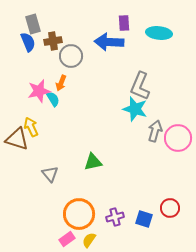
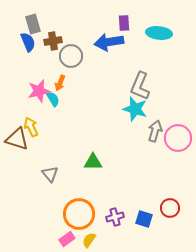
blue arrow: rotated 12 degrees counterclockwise
orange arrow: moved 1 px left
green triangle: rotated 12 degrees clockwise
